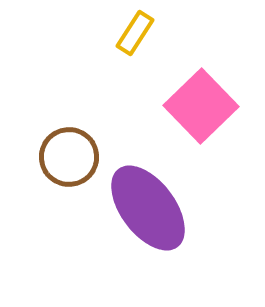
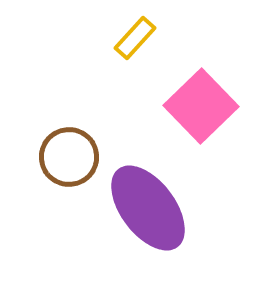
yellow rectangle: moved 5 px down; rotated 9 degrees clockwise
